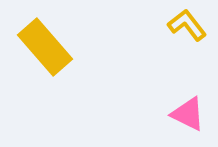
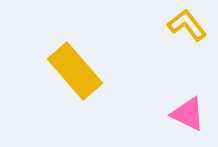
yellow rectangle: moved 30 px right, 24 px down
